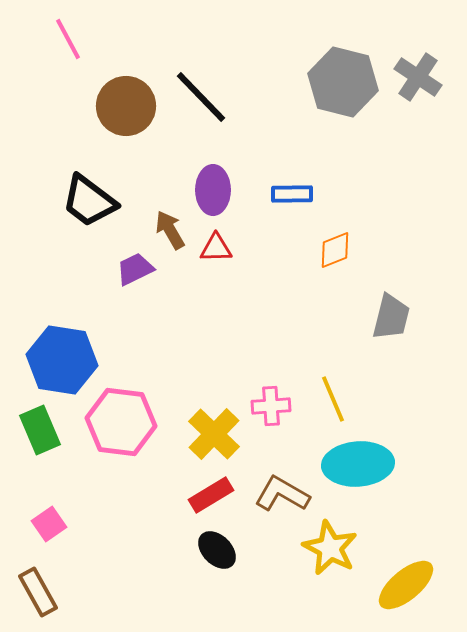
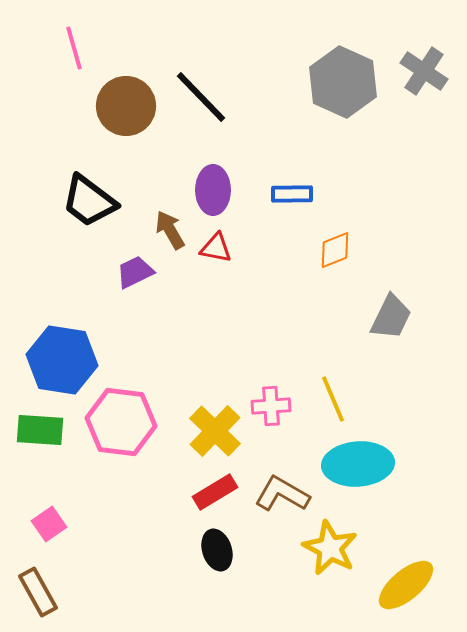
pink line: moved 6 px right, 9 px down; rotated 12 degrees clockwise
gray cross: moved 6 px right, 6 px up
gray hexagon: rotated 10 degrees clockwise
red triangle: rotated 12 degrees clockwise
purple trapezoid: moved 3 px down
gray trapezoid: rotated 12 degrees clockwise
green rectangle: rotated 63 degrees counterclockwise
yellow cross: moved 1 px right, 3 px up
red rectangle: moved 4 px right, 3 px up
black ellipse: rotated 27 degrees clockwise
